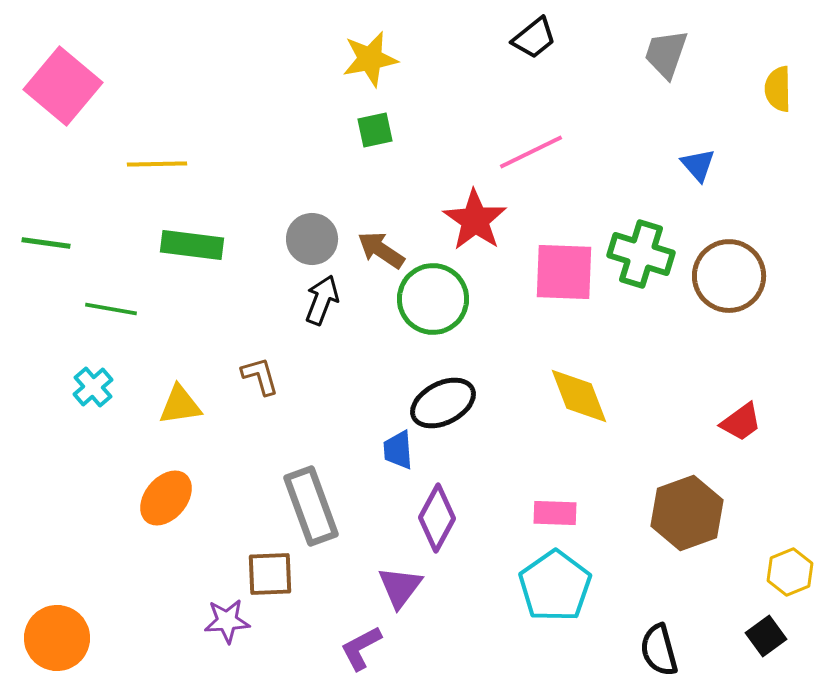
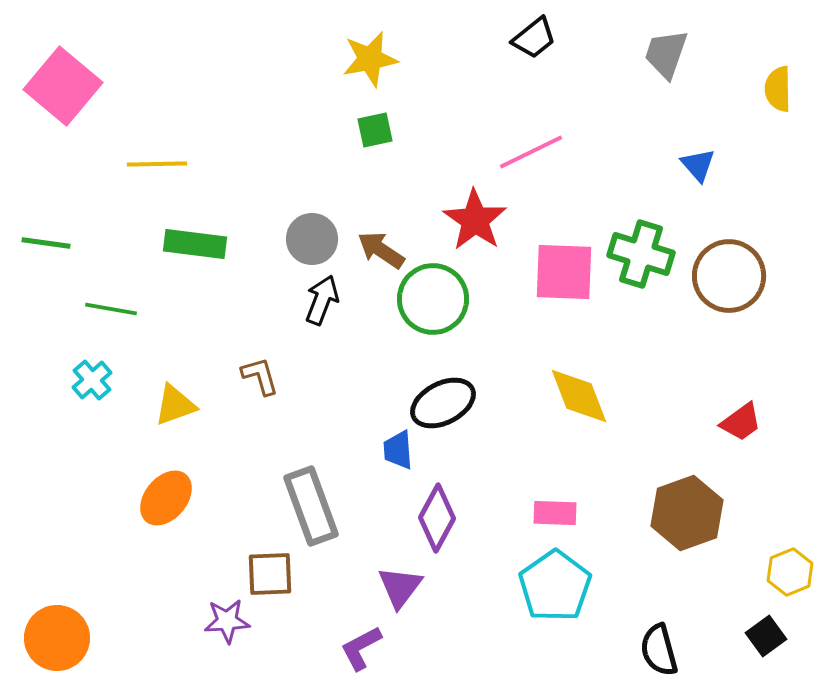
green rectangle at (192, 245): moved 3 px right, 1 px up
cyan cross at (93, 387): moved 1 px left, 7 px up
yellow triangle at (180, 405): moved 5 px left; rotated 12 degrees counterclockwise
